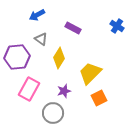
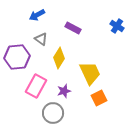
yellow trapezoid: rotated 110 degrees clockwise
pink rectangle: moved 7 px right, 3 px up
